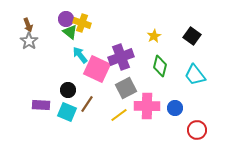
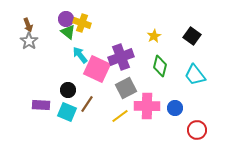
green triangle: moved 2 px left
yellow line: moved 1 px right, 1 px down
